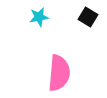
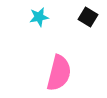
pink semicircle: rotated 9 degrees clockwise
